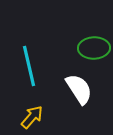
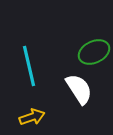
green ellipse: moved 4 px down; rotated 24 degrees counterclockwise
yellow arrow: rotated 30 degrees clockwise
